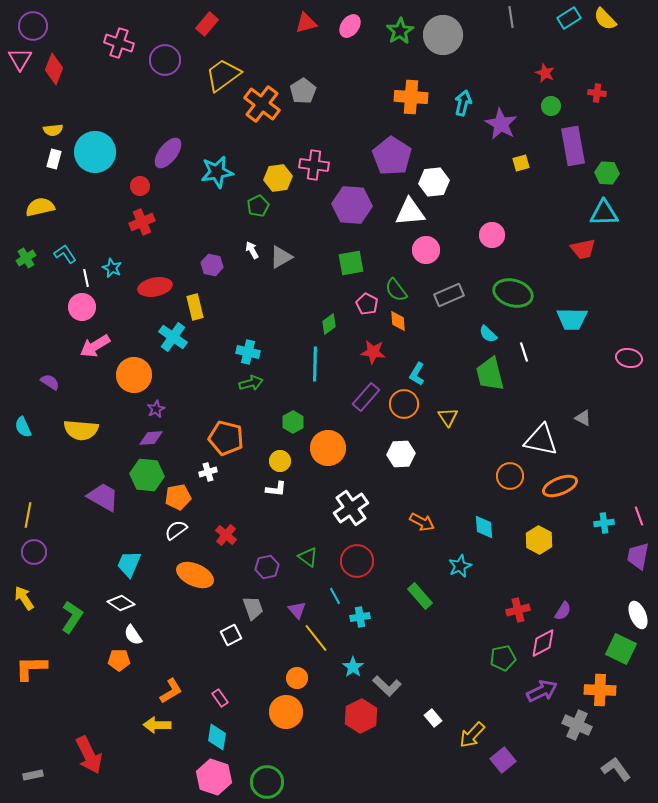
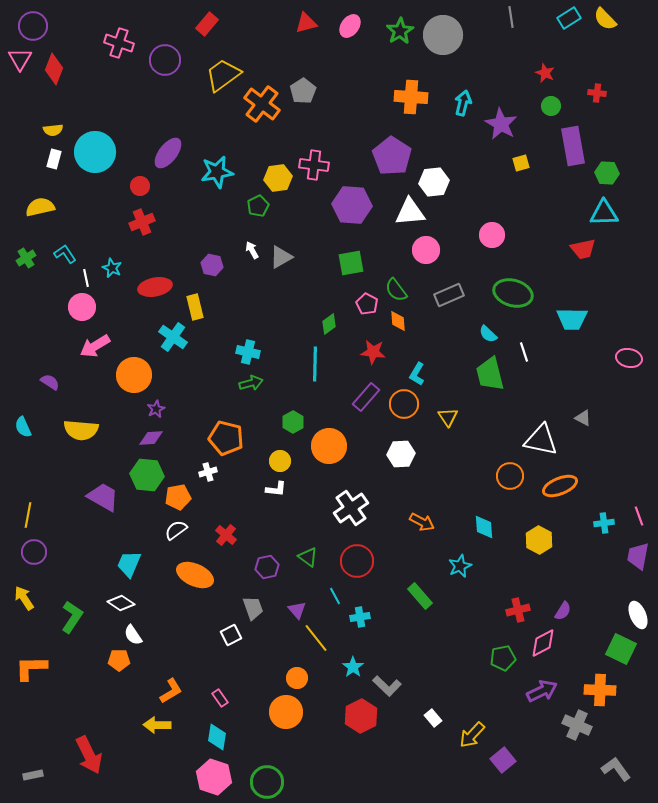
orange circle at (328, 448): moved 1 px right, 2 px up
